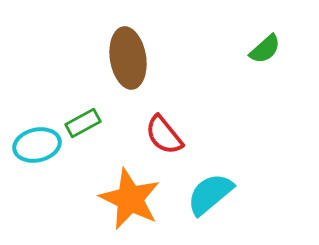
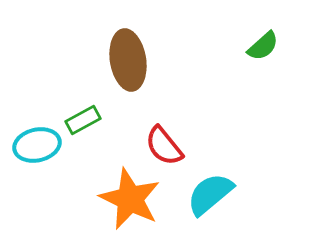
green semicircle: moved 2 px left, 3 px up
brown ellipse: moved 2 px down
green rectangle: moved 3 px up
red semicircle: moved 11 px down
